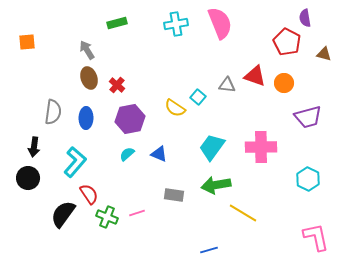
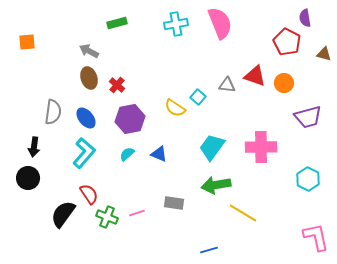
gray arrow: moved 2 px right, 1 px down; rotated 30 degrees counterclockwise
blue ellipse: rotated 40 degrees counterclockwise
cyan L-shape: moved 9 px right, 9 px up
gray rectangle: moved 8 px down
